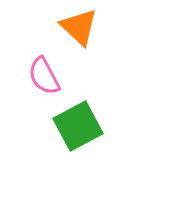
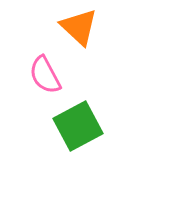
pink semicircle: moved 1 px right, 1 px up
